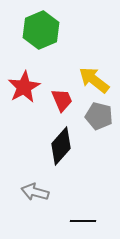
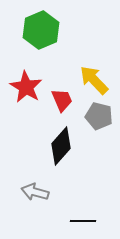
yellow arrow: rotated 8 degrees clockwise
red star: moved 2 px right; rotated 12 degrees counterclockwise
